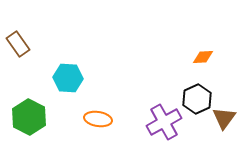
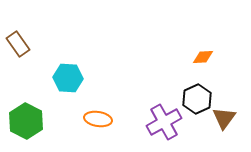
green hexagon: moved 3 px left, 4 px down
